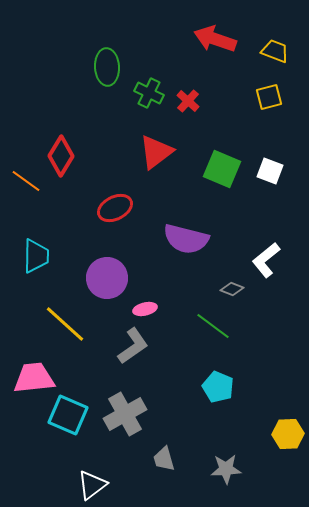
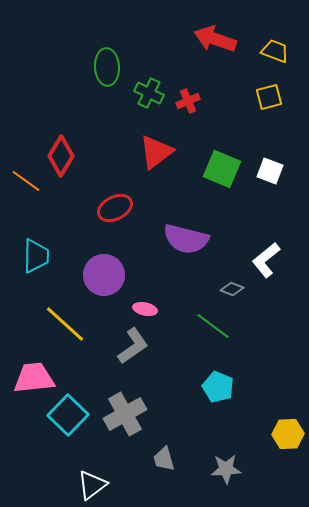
red cross: rotated 25 degrees clockwise
purple circle: moved 3 px left, 3 px up
pink ellipse: rotated 25 degrees clockwise
cyan square: rotated 21 degrees clockwise
